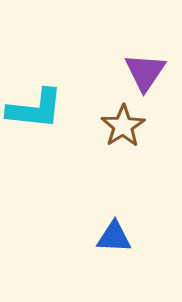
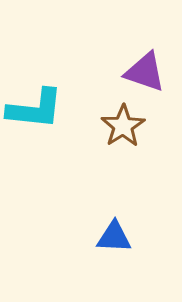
purple triangle: rotated 45 degrees counterclockwise
